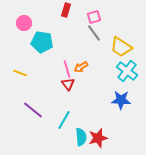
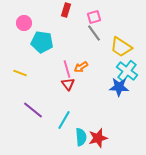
blue star: moved 2 px left, 13 px up
